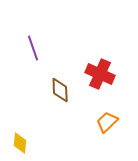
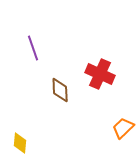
orange trapezoid: moved 16 px right, 6 px down
